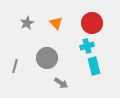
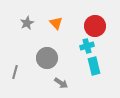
red circle: moved 3 px right, 3 px down
gray line: moved 6 px down
